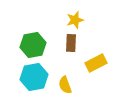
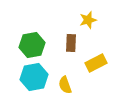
yellow star: moved 13 px right
green hexagon: moved 1 px left
